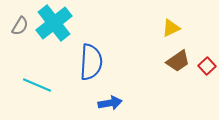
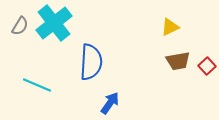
yellow triangle: moved 1 px left, 1 px up
brown trapezoid: rotated 25 degrees clockwise
blue arrow: rotated 45 degrees counterclockwise
